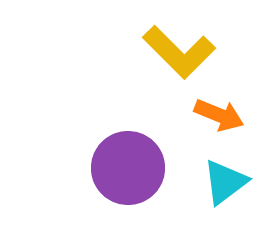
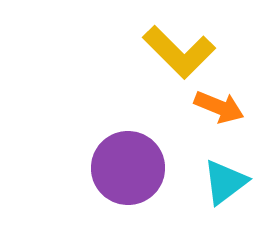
orange arrow: moved 8 px up
